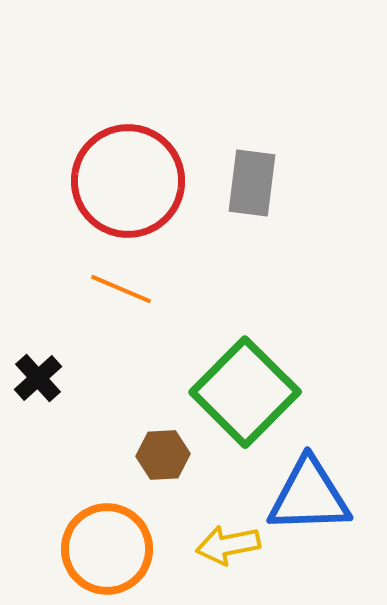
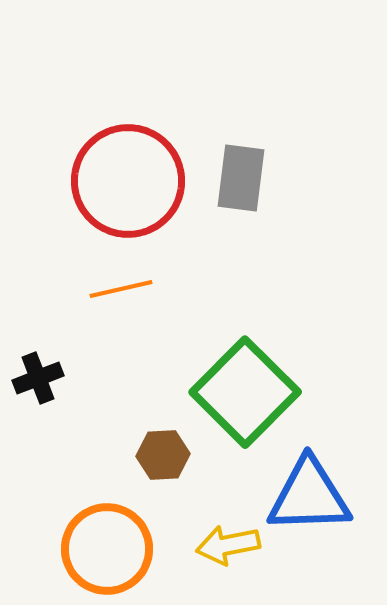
gray rectangle: moved 11 px left, 5 px up
orange line: rotated 36 degrees counterclockwise
black cross: rotated 21 degrees clockwise
